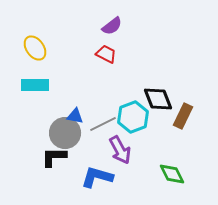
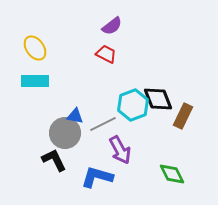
cyan rectangle: moved 4 px up
cyan hexagon: moved 12 px up
black L-shape: moved 3 px down; rotated 64 degrees clockwise
